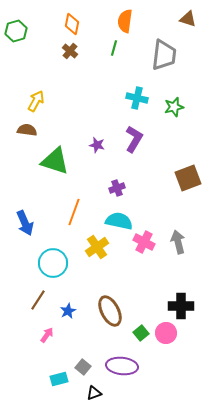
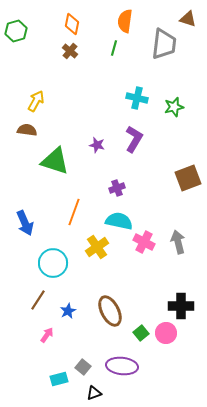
gray trapezoid: moved 11 px up
